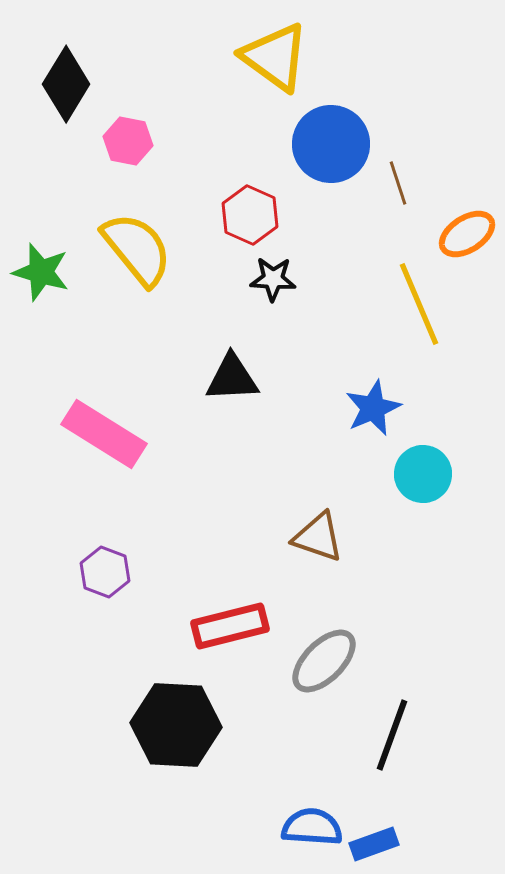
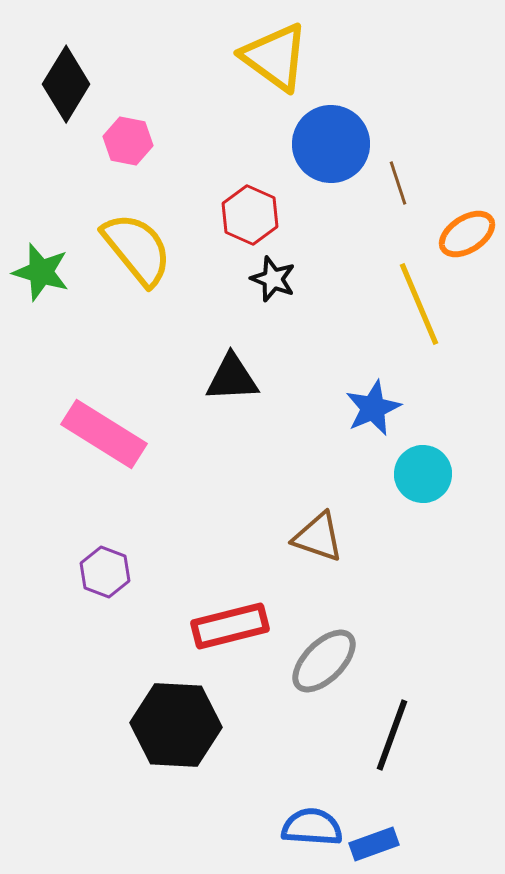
black star: rotated 18 degrees clockwise
